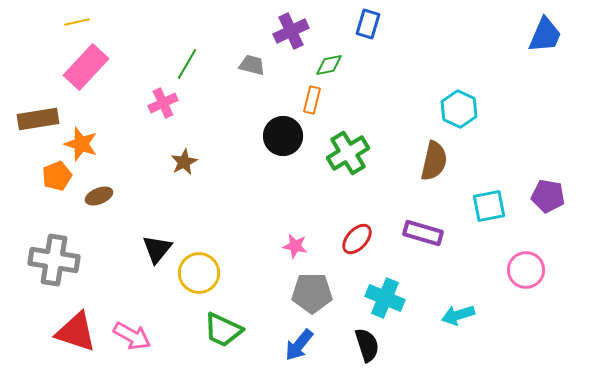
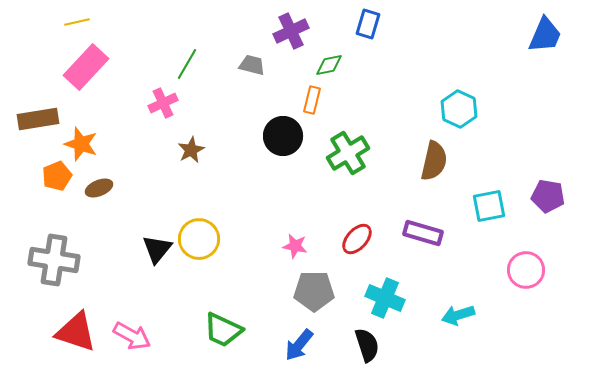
brown star: moved 7 px right, 12 px up
brown ellipse: moved 8 px up
yellow circle: moved 34 px up
gray pentagon: moved 2 px right, 2 px up
